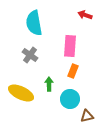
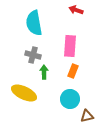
red arrow: moved 9 px left, 5 px up
gray cross: moved 3 px right; rotated 21 degrees counterclockwise
green arrow: moved 5 px left, 12 px up
yellow ellipse: moved 3 px right
